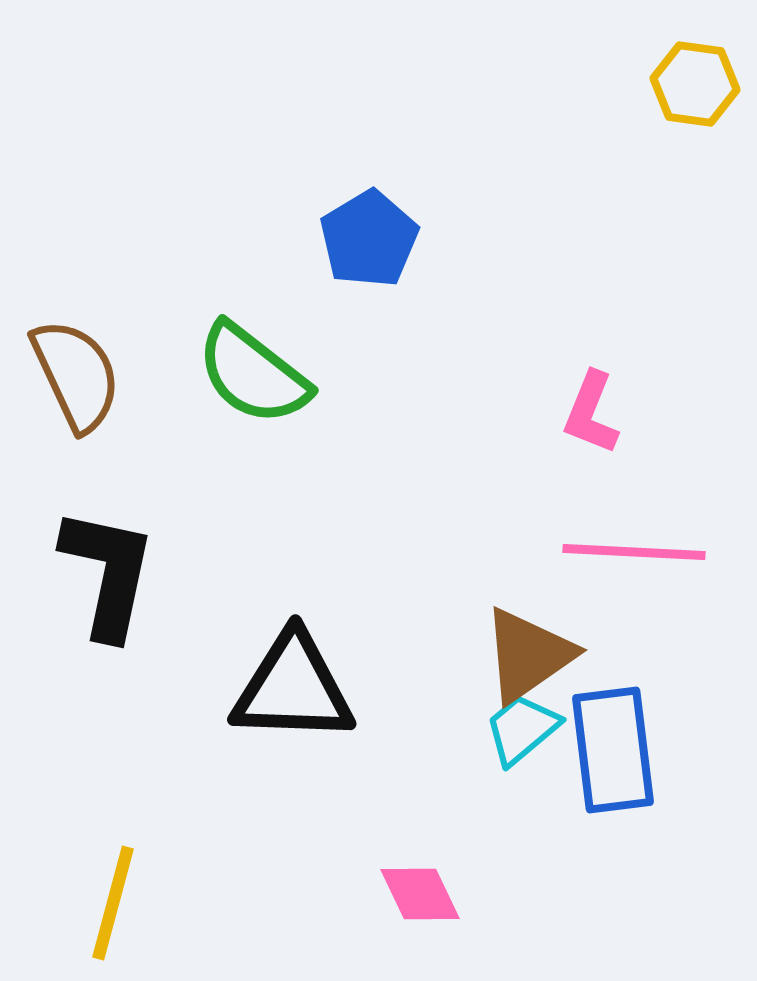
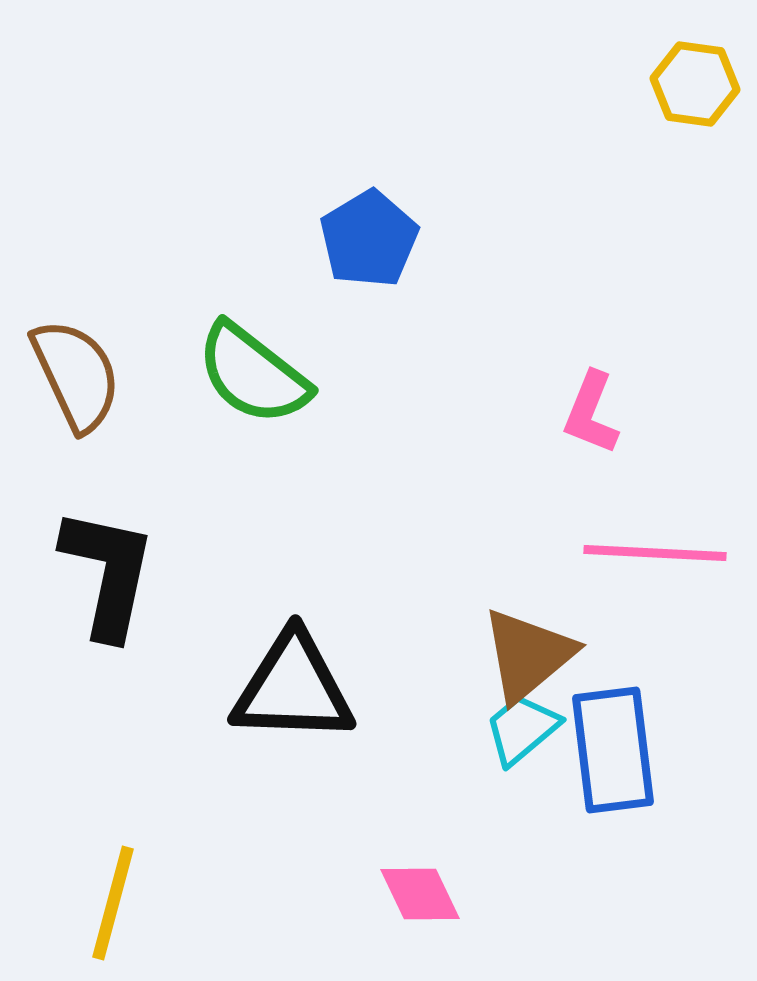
pink line: moved 21 px right, 1 px down
brown triangle: rotated 5 degrees counterclockwise
